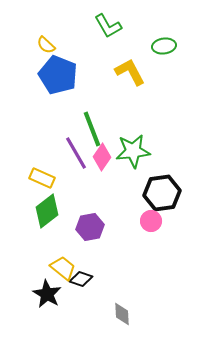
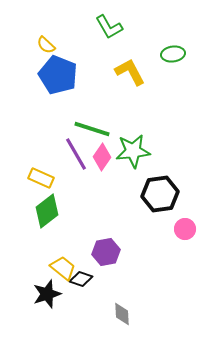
green L-shape: moved 1 px right, 1 px down
green ellipse: moved 9 px right, 8 px down
green line: rotated 51 degrees counterclockwise
purple line: moved 1 px down
yellow rectangle: moved 1 px left
black hexagon: moved 2 px left, 1 px down
pink circle: moved 34 px right, 8 px down
purple hexagon: moved 16 px right, 25 px down
black star: rotated 24 degrees clockwise
